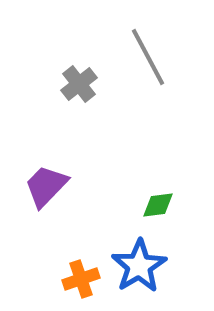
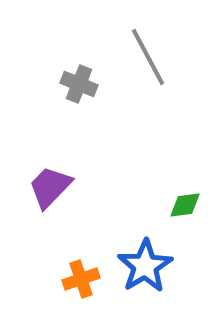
gray cross: rotated 30 degrees counterclockwise
purple trapezoid: moved 4 px right, 1 px down
green diamond: moved 27 px right
blue star: moved 6 px right
